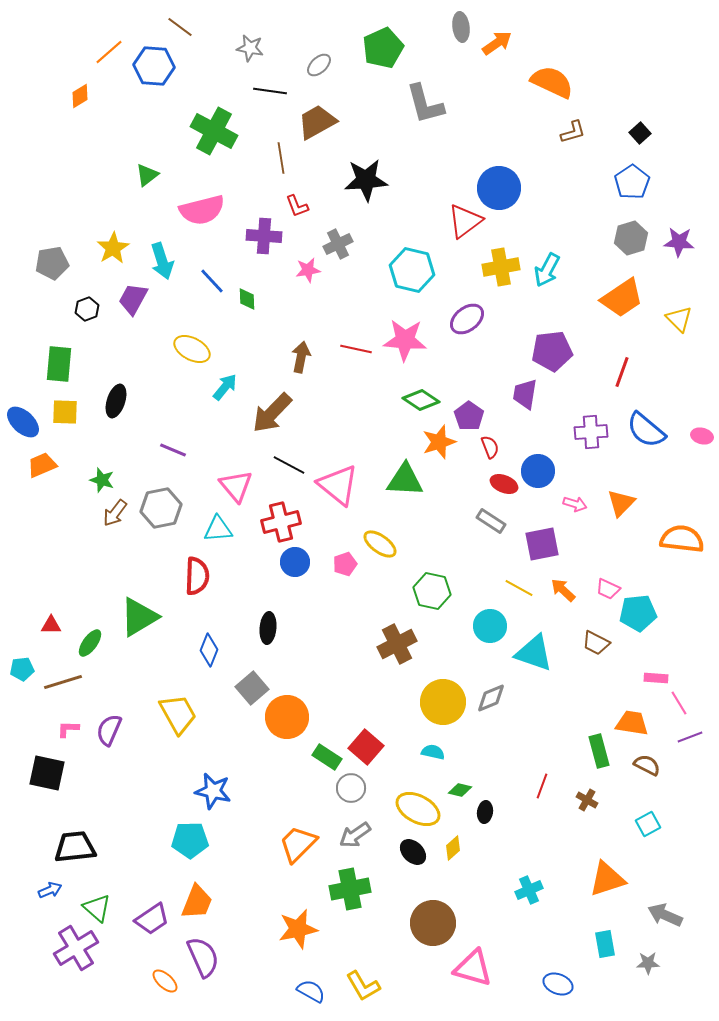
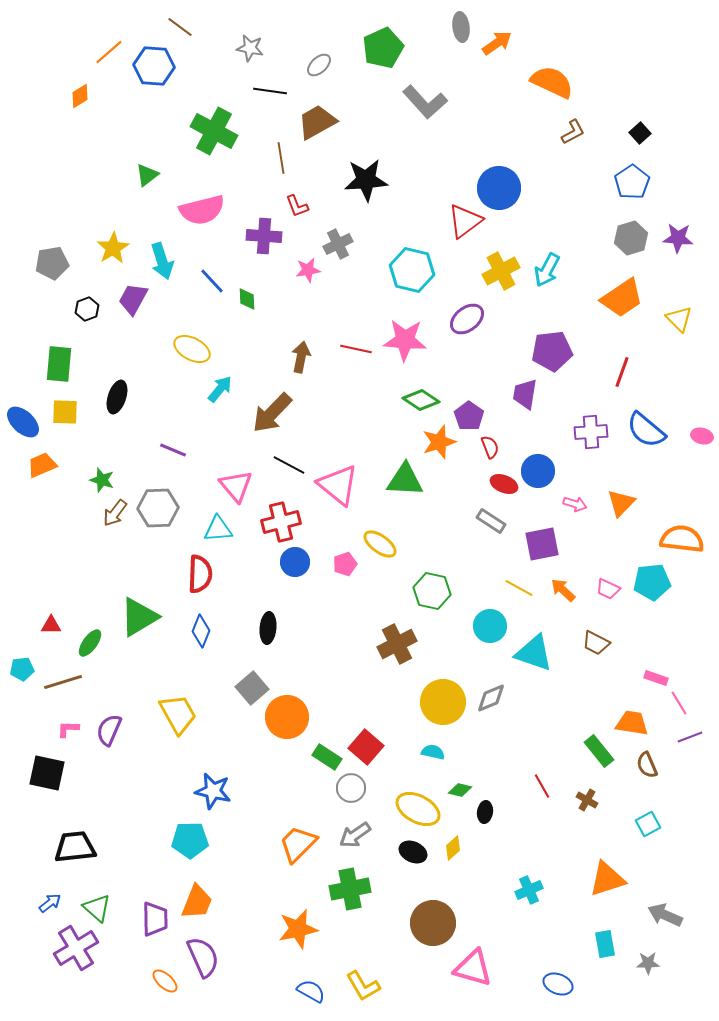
gray L-shape at (425, 104): moved 2 px up; rotated 27 degrees counterclockwise
brown L-shape at (573, 132): rotated 12 degrees counterclockwise
purple star at (679, 242): moved 1 px left, 4 px up
yellow cross at (501, 267): moved 4 px down; rotated 18 degrees counterclockwise
cyan arrow at (225, 387): moved 5 px left, 2 px down
black ellipse at (116, 401): moved 1 px right, 4 px up
gray hexagon at (161, 508): moved 3 px left; rotated 9 degrees clockwise
red semicircle at (197, 576): moved 3 px right, 2 px up
cyan pentagon at (638, 613): moved 14 px right, 31 px up
blue diamond at (209, 650): moved 8 px left, 19 px up
pink rectangle at (656, 678): rotated 15 degrees clockwise
green rectangle at (599, 751): rotated 24 degrees counterclockwise
brown semicircle at (647, 765): rotated 140 degrees counterclockwise
red line at (542, 786): rotated 50 degrees counterclockwise
black ellipse at (413, 852): rotated 20 degrees counterclockwise
blue arrow at (50, 890): moved 13 px down; rotated 15 degrees counterclockwise
purple trapezoid at (152, 919): moved 3 px right; rotated 57 degrees counterclockwise
